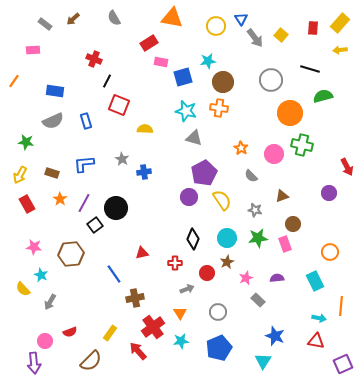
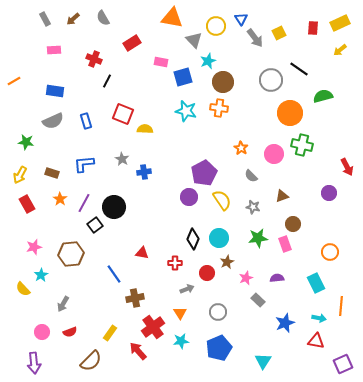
gray semicircle at (114, 18): moved 11 px left
yellow rectangle at (340, 23): rotated 24 degrees clockwise
gray rectangle at (45, 24): moved 5 px up; rotated 24 degrees clockwise
yellow square at (281, 35): moved 2 px left, 2 px up; rotated 24 degrees clockwise
red rectangle at (149, 43): moved 17 px left
pink rectangle at (33, 50): moved 21 px right
yellow arrow at (340, 50): rotated 32 degrees counterclockwise
cyan star at (208, 61): rotated 14 degrees counterclockwise
black line at (310, 69): moved 11 px left; rotated 18 degrees clockwise
orange line at (14, 81): rotated 24 degrees clockwise
red square at (119, 105): moved 4 px right, 9 px down
gray triangle at (194, 138): moved 98 px up; rotated 30 degrees clockwise
black circle at (116, 208): moved 2 px left, 1 px up
gray star at (255, 210): moved 2 px left, 3 px up
cyan circle at (227, 238): moved 8 px left
pink star at (34, 247): rotated 21 degrees counterclockwise
red triangle at (142, 253): rotated 24 degrees clockwise
cyan star at (41, 275): rotated 16 degrees clockwise
cyan rectangle at (315, 281): moved 1 px right, 2 px down
gray arrow at (50, 302): moved 13 px right, 2 px down
blue star at (275, 336): moved 10 px right, 13 px up; rotated 30 degrees clockwise
pink circle at (45, 341): moved 3 px left, 9 px up
